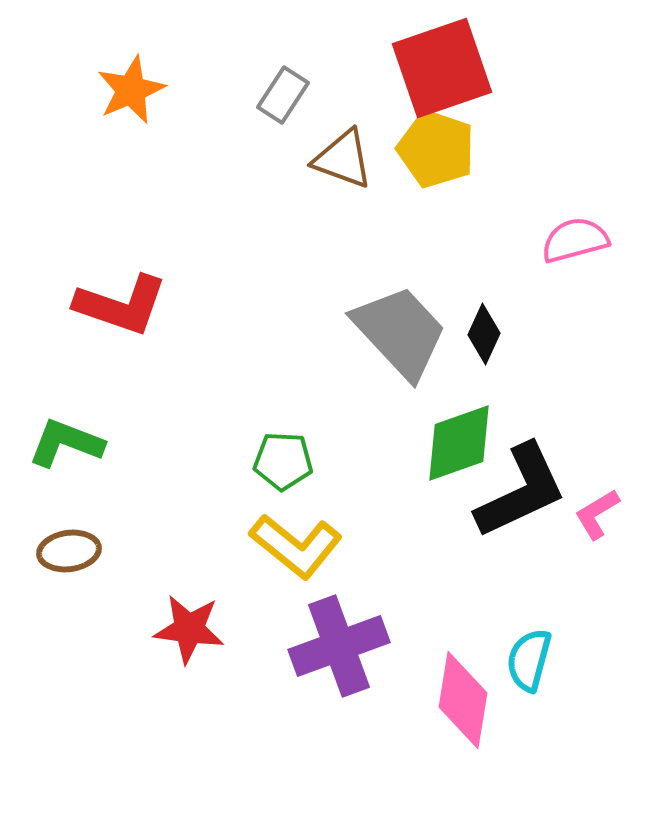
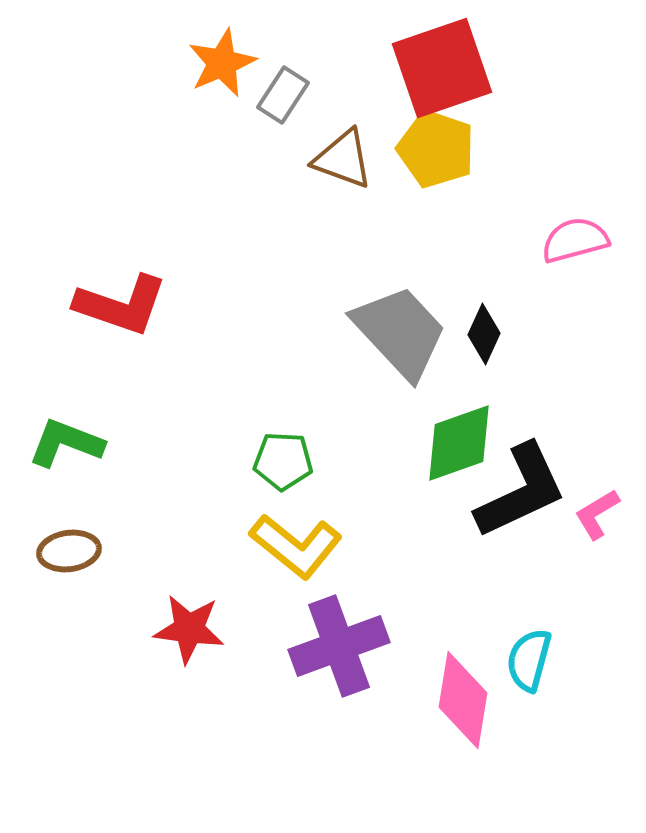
orange star: moved 91 px right, 27 px up
